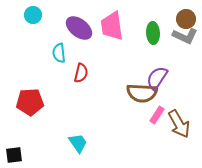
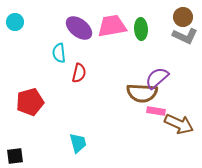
cyan circle: moved 18 px left, 7 px down
brown circle: moved 3 px left, 2 px up
pink trapezoid: rotated 88 degrees clockwise
green ellipse: moved 12 px left, 4 px up
red semicircle: moved 2 px left
purple semicircle: rotated 15 degrees clockwise
red pentagon: rotated 12 degrees counterclockwise
pink rectangle: moved 1 px left, 4 px up; rotated 66 degrees clockwise
brown arrow: rotated 36 degrees counterclockwise
cyan trapezoid: rotated 20 degrees clockwise
black square: moved 1 px right, 1 px down
